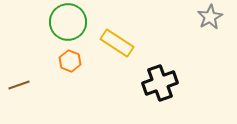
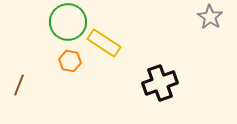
gray star: rotated 10 degrees counterclockwise
yellow rectangle: moved 13 px left
orange hexagon: rotated 10 degrees counterclockwise
brown line: rotated 50 degrees counterclockwise
